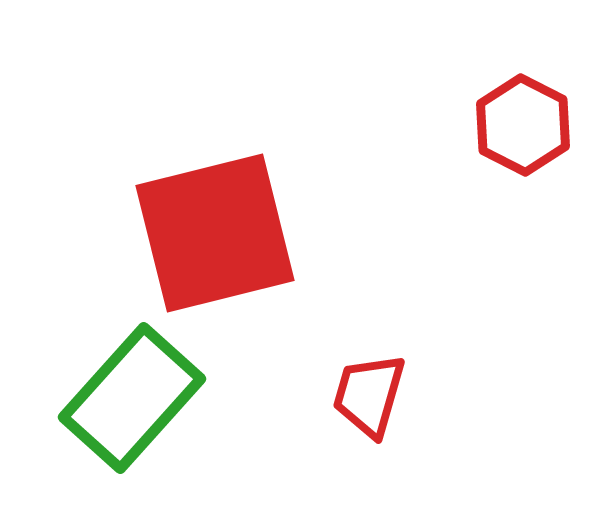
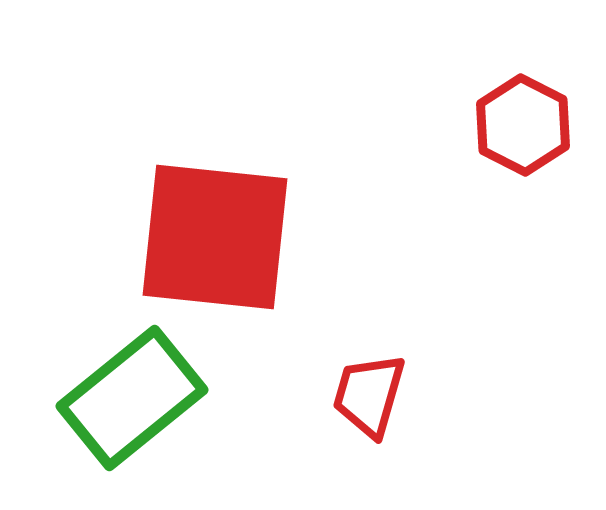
red square: moved 4 px down; rotated 20 degrees clockwise
green rectangle: rotated 9 degrees clockwise
